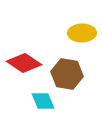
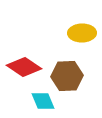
red diamond: moved 4 px down
brown hexagon: moved 2 px down; rotated 12 degrees counterclockwise
